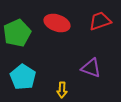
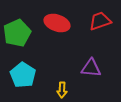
purple triangle: rotated 15 degrees counterclockwise
cyan pentagon: moved 2 px up
